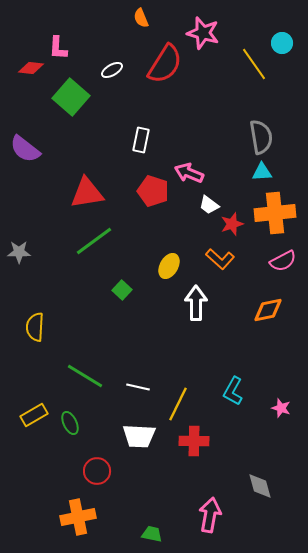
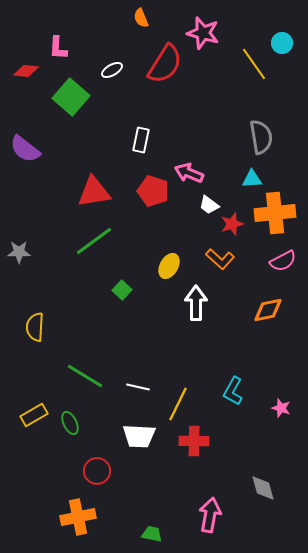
red diamond at (31, 68): moved 5 px left, 3 px down
cyan triangle at (262, 172): moved 10 px left, 7 px down
red triangle at (87, 193): moved 7 px right, 1 px up
gray diamond at (260, 486): moved 3 px right, 2 px down
